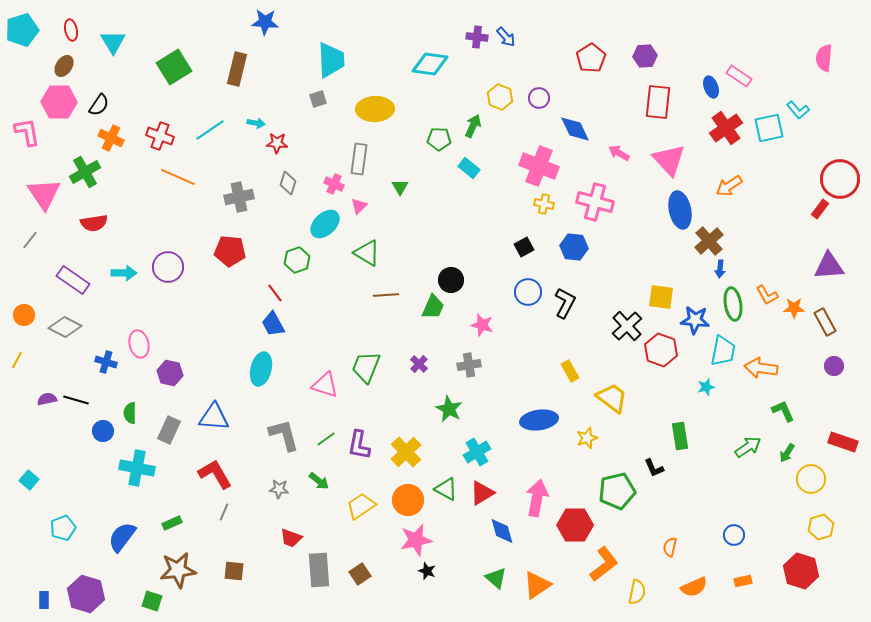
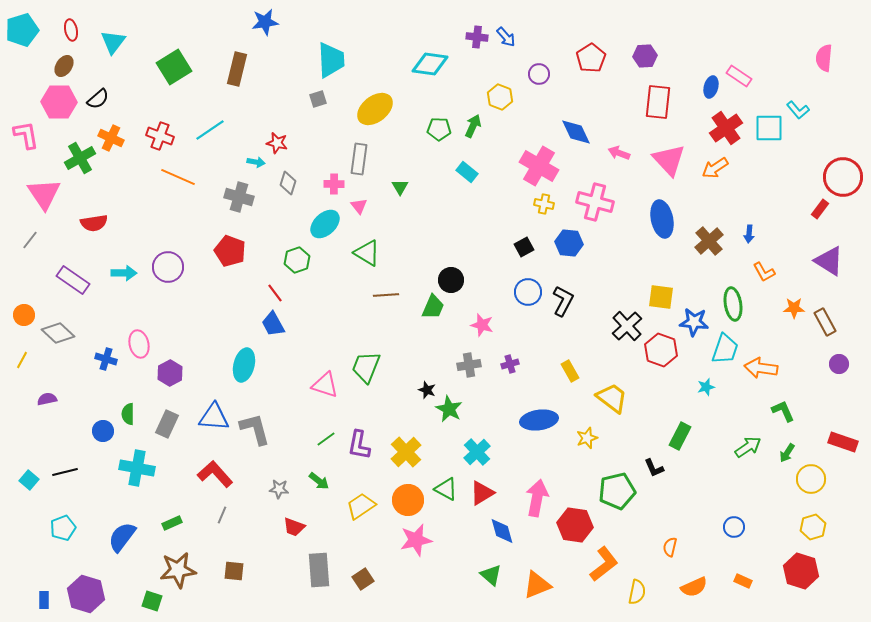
blue star at (265, 22): rotated 12 degrees counterclockwise
cyan triangle at (113, 42): rotated 8 degrees clockwise
blue ellipse at (711, 87): rotated 35 degrees clockwise
purple circle at (539, 98): moved 24 px up
black semicircle at (99, 105): moved 1 px left, 6 px up; rotated 15 degrees clockwise
yellow ellipse at (375, 109): rotated 36 degrees counterclockwise
cyan arrow at (256, 123): moved 39 px down
cyan square at (769, 128): rotated 12 degrees clockwise
blue diamond at (575, 129): moved 1 px right, 3 px down
pink L-shape at (27, 132): moved 1 px left, 3 px down
green pentagon at (439, 139): moved 10 px up
red star at (277, 143): rotated 10 degrees clockwise
pink arrow at (619, 153): rotated 10 degrees counterclockwise
pink cross at (539, 166): rotated 9 degrees clockwise
cyan rectangle at (469, 168): moved 2 px left, 4 px down
green cross at (85, 172): moved 5 px left, 14 px up
red circle at (840, 179): moved 3 px right, 2 px up
pink cross at (334, 184): rotated 24 degrees counterclockwise
orange arrow at (729, 186): moved 14 px left, 18 px up
gray cross at (239, 197): rotated 28 degrees clockwise
pink triangle at (359, 206): rotated 24 degrees counterclockwise
blue ellipse at (680, 210): moved 18 px left, 9 px down
blue hexagon at (574, 247): moved 5 px left, 4 px up
red pentagon at (230, 251): rotated 16 degrees clockwise
purple triangle at (829, 266): moved 5 px up; rotated 36 degrees clockwise
blue arrow at (720, 269): moved 29 px right, 35 px up
orange L-shape at (767, 295): moved 3 px left, 23 px up
black L-shape at (565, 303): moved 2 px left, 2 px up
blue star at (695, 320): moved 1 px left, 2 px down
gray diamond at (65, 327): moved 7 px left, 6 px down; rotated 16 degrees clockwise
cyan trapezoid at (723, 351): moved 2 px right, 2 px up; rotated 8 degrees clockwise
yellow line at (17, 360): moved 5 px right
blue cross at (106, 362): moved 3 px up
purple cross at (419, 364): moved 91 px right; rotated 30 degrees clockwise
purple circle at (834, 366): moved 5 px right, 2 px up
cyan ellipse at (261, 369): moved 17 px left, 4 px up
purple hexagon at (170, 373): rotated 20 degrees clockwise
black line at (76, 400): moved 11 px left, 72 px down; rotated 30 degrees counterclockwise
green semicircle at (130, 413): moved 2 px left, 1 px down
gray rectangle at (169, 430): moved 2 px left, 6 px up
gray L-shape at (284, 435): moved 29 px left, 6 px up
green rectangle at (680, 436): rotated 36 degrees clockwise
cyan cross at (477, 452): rotated 12 degrees counterclockwise
red L-shape at (215, 474): rotated 12 degrees counterclockwise
gray line at (224, 512): moved 2 px left, 3 px down
red hexagon at (575, 525): rotated 8 degrees clockwise
yellow hexagon at (821, 527): moved 8 px left
blue circle at (734, 535): moved 8 px up
red trapezoid at (291, 538): moved 3 px right, 11 px up
black star at (427, 571): moved 181 px up
brown square at (360, 574): moved 3 px right, 5 px down
green triangle at (496, 578): moved 5 px left, 3 px up
orange rectangle at (743, 581): rotated 36 degrees clockwise
orange triangle at (537, 585): rotated 12 degrees clockwise
